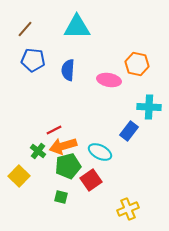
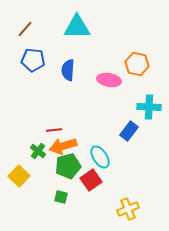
red line: rotated 21 degrees clockwise
cyan ellipse: moved 5 px down; rotated 30 degrees clockwise
